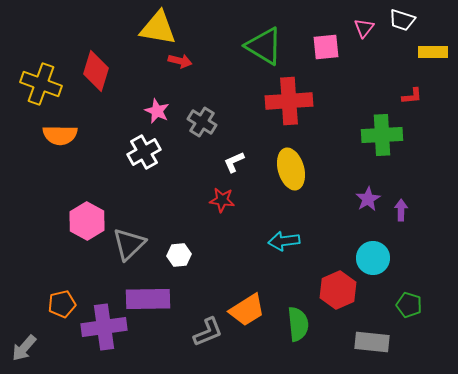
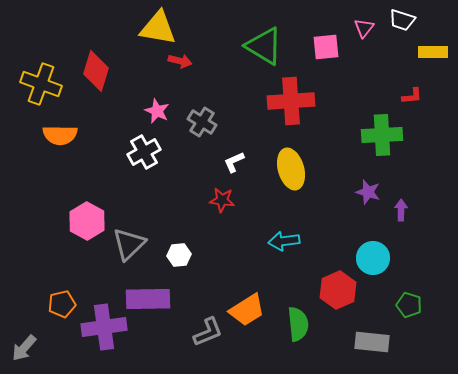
red cross: moved 2 px right
purple star: moved 7 px up; rotated 25 degrees counterclockwise
